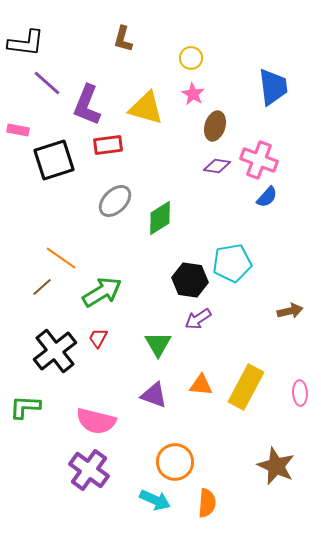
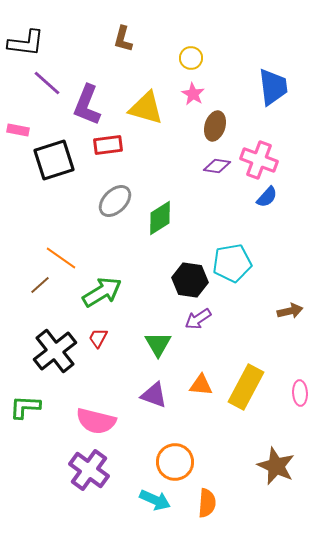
brown line: moved 2 px left, 2 px up
